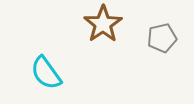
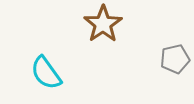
gray pentagon: moved 13 px right, 21 px down
